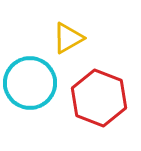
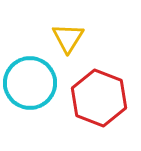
yellow triangle: rotated 28 degrees counterclockwise
